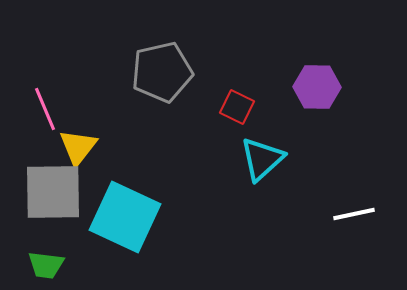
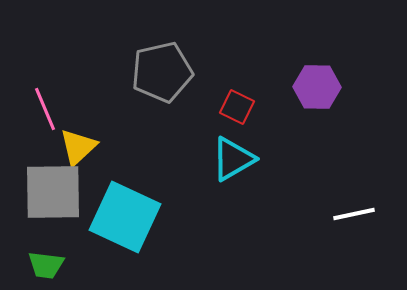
yellow triangle: rotated 9 degrees clockwise
cyan triangle: moved 29 px left; rotated 12 degrees clockwise
